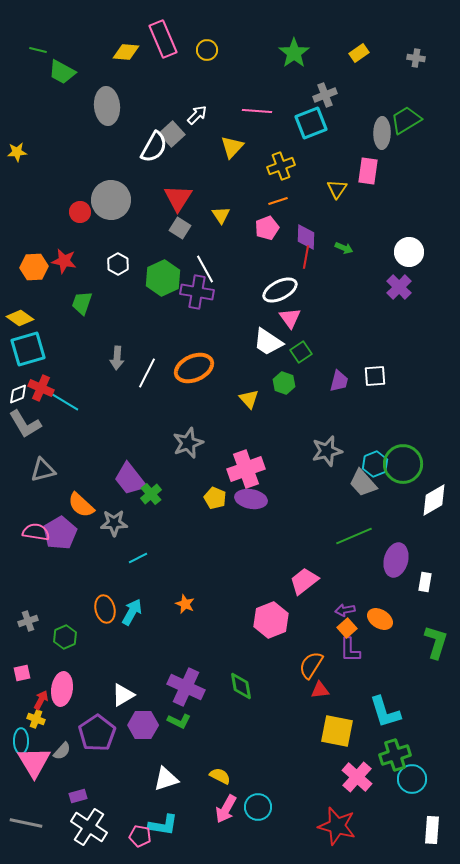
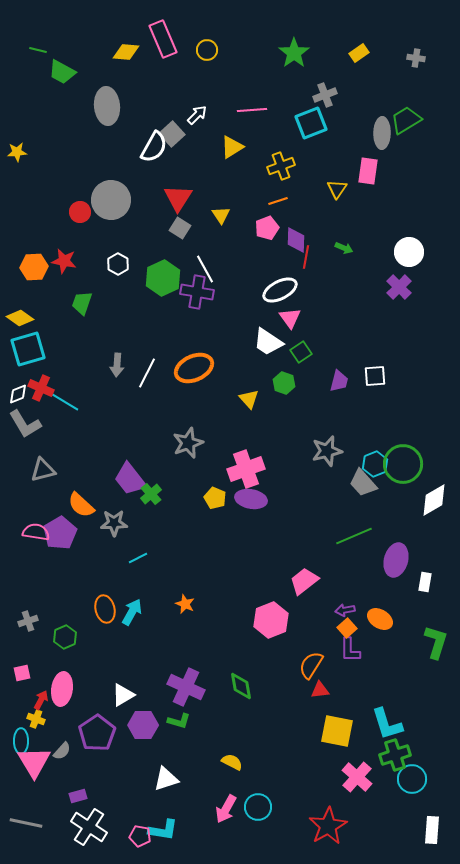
pink line at (257, 111): moved 5 px left, 1 px up; rotated 8 degrees counterclockwise
yellow triangle at (232, 147): rotated 15 degrees clockwise
purple diamond at (306, 237): moved 10 px left, 3 px down
gray arrow at (117, 358): moved 7 px down
cyan L-shape at (385, 712): moved 2 px right, 12 px down
green L-shape at (179, 721): rotated 10 degrees counterclockwise
yellow semicircle at (220, 776): moved 12 px right, 14 px up
cyan L-shape at (163, 825): moved 5 px down
red star at (337, 826): moved 9 px left; rotated 27 degrees clockwise
